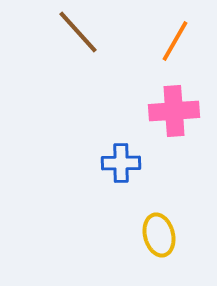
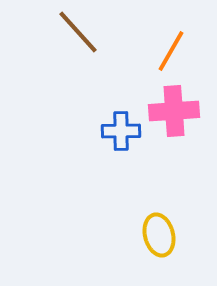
orange line: moved 4 px left, 10 px down
blue cross: moved 32 px up
